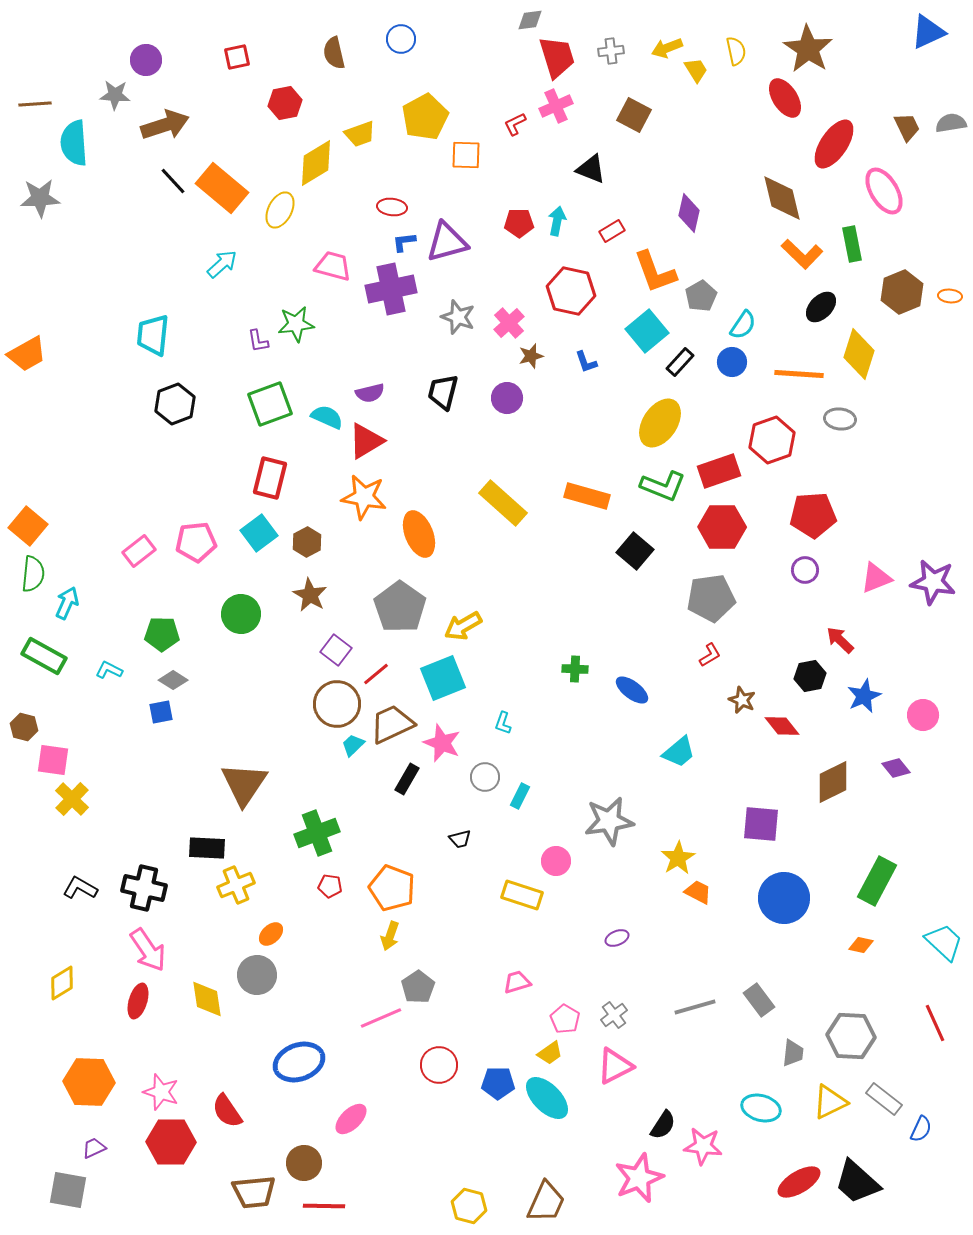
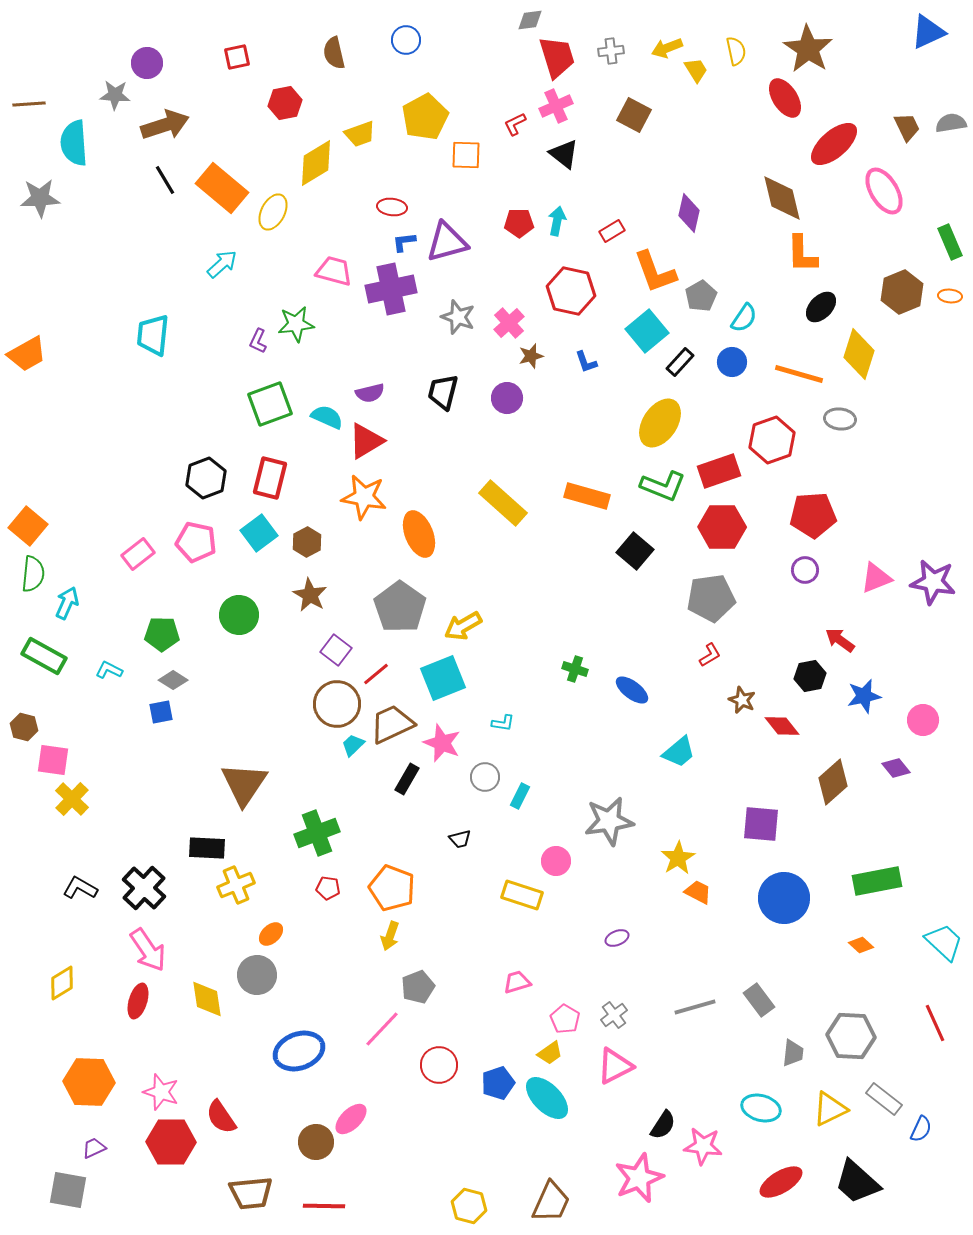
blue circle at (401, 39): moved 5 px right, 1 px down
purple circle at (146, 60): moved 1 px right, 3 px down
brown line at (35, 104): moved 6 px left
red ellipse at (834, 144): rotated 15 degrees clockwise
black triangle at (591, 169): moved 27 px left, 15 px up; rotated 16 degrees clockwise
black line at (173, 181): moved 8 px left, 1 px up; rotated 12 degrees clockwise
yellow ellipse at (280, 210): moved 7 px left, 2 px down
green rectangle at (852, 244): moved 98 px right, 2 px up; rotated 12 degrees counterclockwise
orange L-shape at (802, 254): rotated 45 degrees clockwise
pink trapezoid at (333, 266): moved 1 px right, 5 px down
cyan semicircle at (743, 325): moved 1 px right, 7 px up
purple L-shape at (258, 341): rotated 35 degrees clockwise
orange line at (799, 374): rotated 12 degrees clockwise
black hexagon at (175, 404): moved 31 px right, 74 px down
pink pentagon at (196, 542): rotated 18 degrees clockwise
pink rectangle at (139, 551): moved 1 px left, 3 px down
green circle at (241, 614): moved 2 px left, 1 px down
red arrow at (840, 640): rotated 8 degrees counterclockwise
green cross at (575, 669): rotated 15 degrees clockwise
blue star at (864, 696): rotated 12 degrees clockwise
pink circle at (923, 715): moved 5 px down
cyan L-shape at (503, 723): rotated 100 degrees counterclockwise
brown diamond at (833, 782): rotated 15 degrees counterclockwise
green rectangle at (877, 881): rotated 51 degrees clockwise
red pentagon at (330, 886): moved 2 px left, 2 px down
black cross at (144, 888): rotated 30 degrees clockwise
orange diamond at (861, 945): rotated 30 degrees clockwise
gray pentagon at (418, 987): rotated 12 degrees clockwise
pink line at (381, 1018): moved 1 px right, 11 px down; rotated 24 degrees counterclockwise
blue ellipse at (299, 1062): moved 11 px up
blue pentagon at (498, 1083): rotated 20 degrees counterclockwise
yellow triangle at (830, 1102): moved 7 px down
red semicircle at (227, 1111): moved 6 px left, 6 px down
brown circle at (304, 1163): moved 12 px right, 21 px up
red ellipse at (799, 1182): moved 18 px left
brown trapezoid at (254, 1192): moved 3 px left, 1 px down
brown trapezoid at (546, 1202): moved 5 px right
